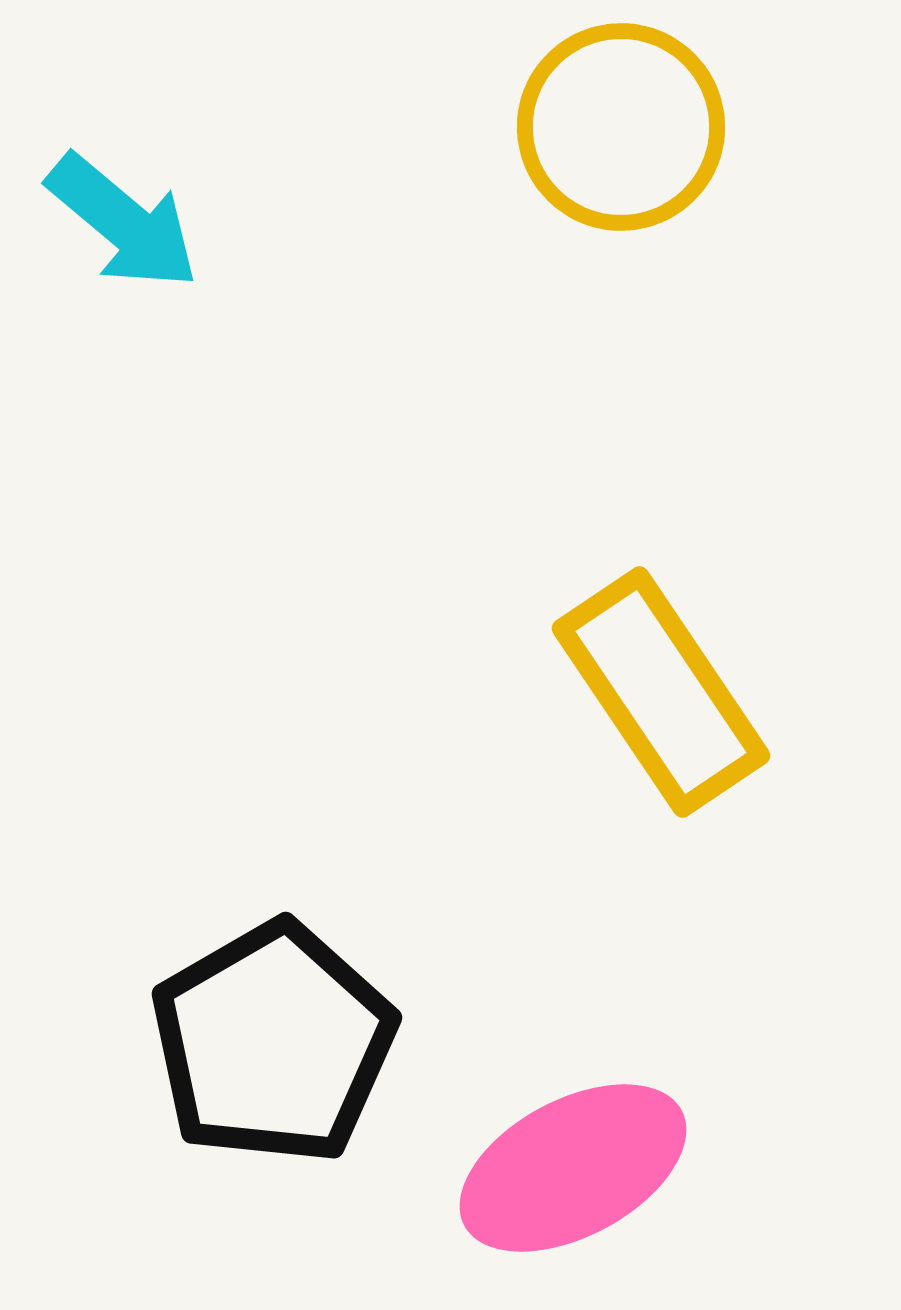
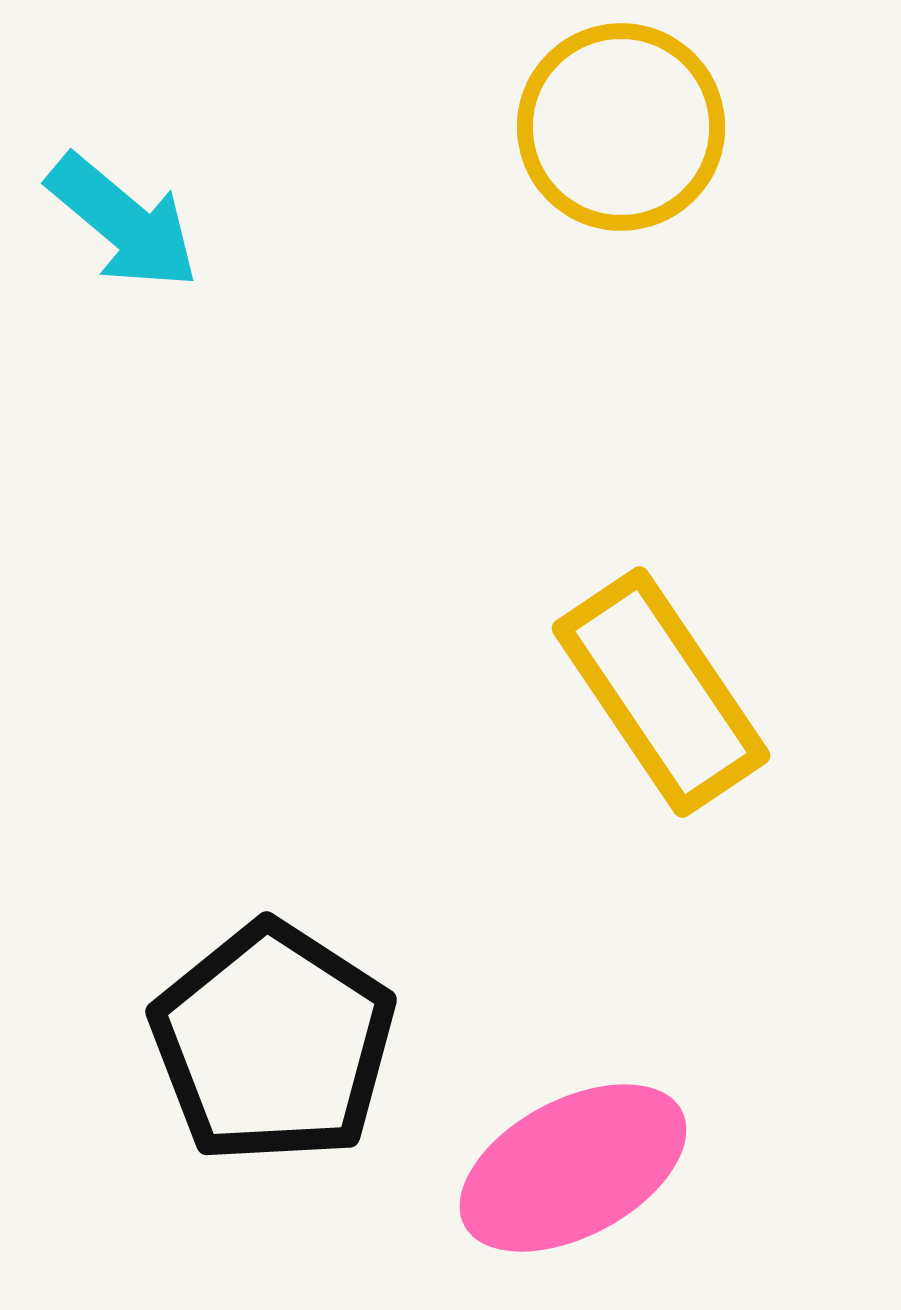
black pentagon: rotated 9 degrees counterclockwise
